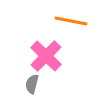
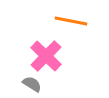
gray semicircle: rotated 108 degrees clockwise
